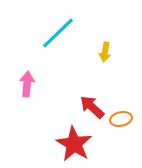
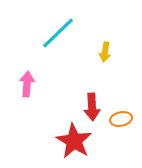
red arrow: rotated 136 degrees counterclockwise
red star: moved 3 px up
